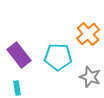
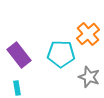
cyan pentagon: moved 3 px right, 3 px up
gray star: moved 1 px left
